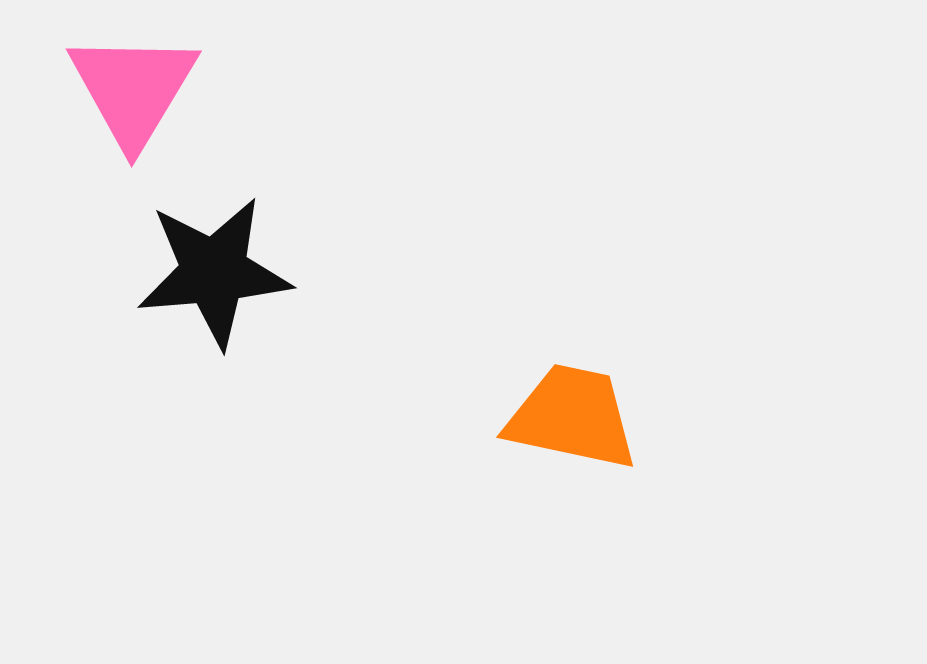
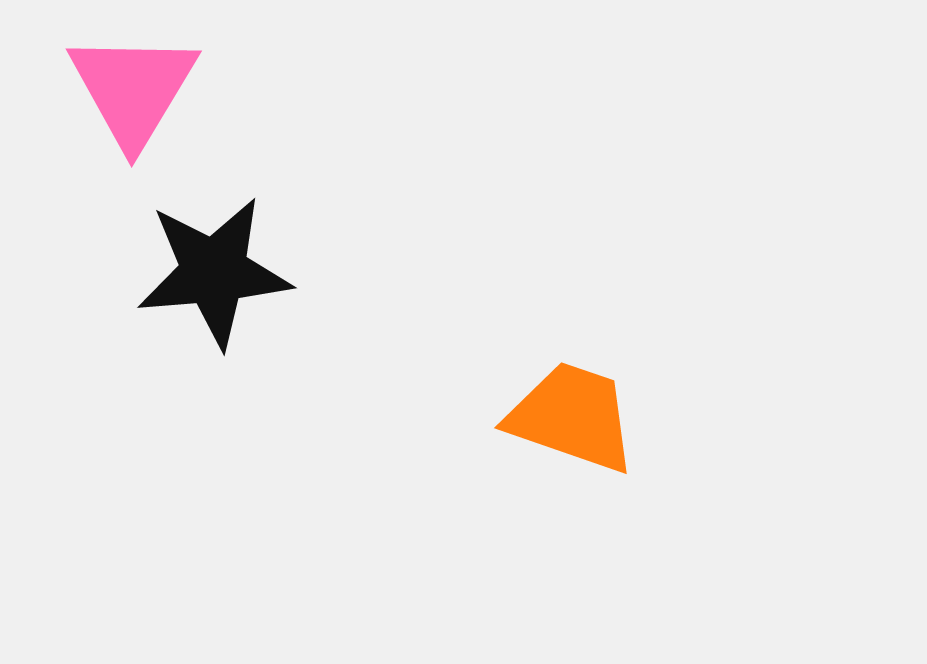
orange trapezoid: rotated 7 degrees clockwise
